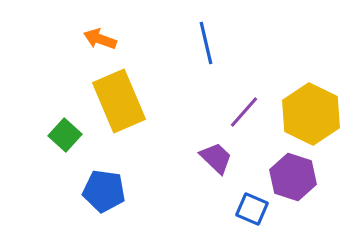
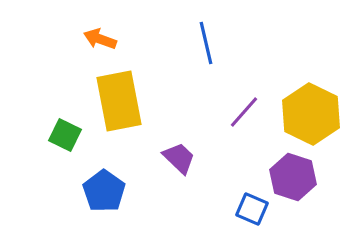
yellow rectangle: rotated 12 degrees clockwise
green square: rotated 16 degrees counterclockwise
purple trapezoid: moved 37 px left
blue pentagon: rotated 27 degrees clockwise
